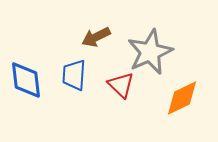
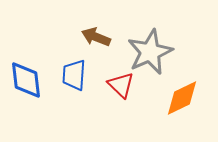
brown arrow: rotated 48 degrees clockwise
